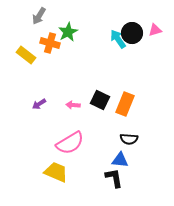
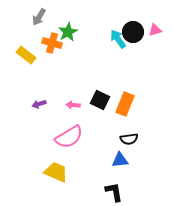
gray arrow: moved 1 px down
black circle: moved 1 px right, 1 px up
orange cross: moved 2 px right
purple arrow: rotated 16 degrees clockwise
black semicircle: rotated 12 degrees counterclockwise
pink semicircle: moved 1 px left, 6 px up
blue triangle: rotated 12 degrees counterclockwise
black L-shape: moved 14 px down
